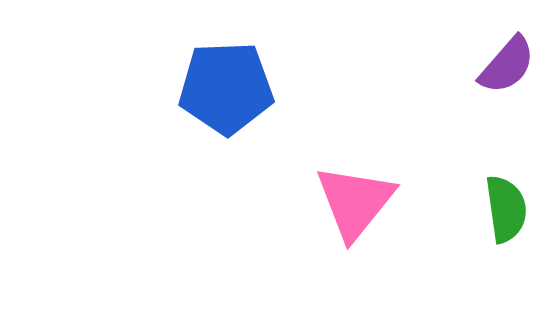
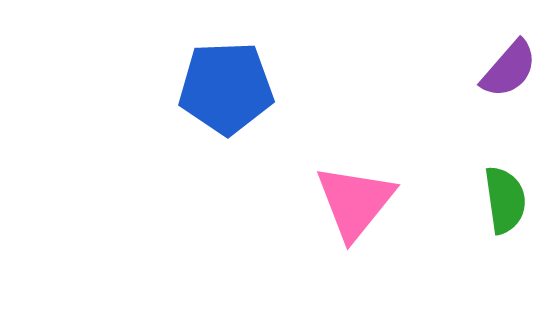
purple semicircle: moved 2 px right, 4 px down
green semicircle: moved 1 px left, 9 px up
